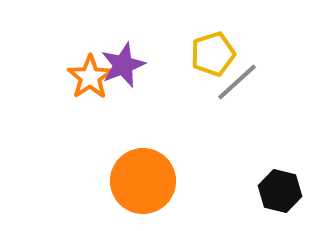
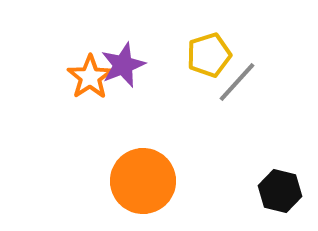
yellow pentagon: moved 4 px left, 1 px down
gray line: rotated 6 degrees counterclockwise
